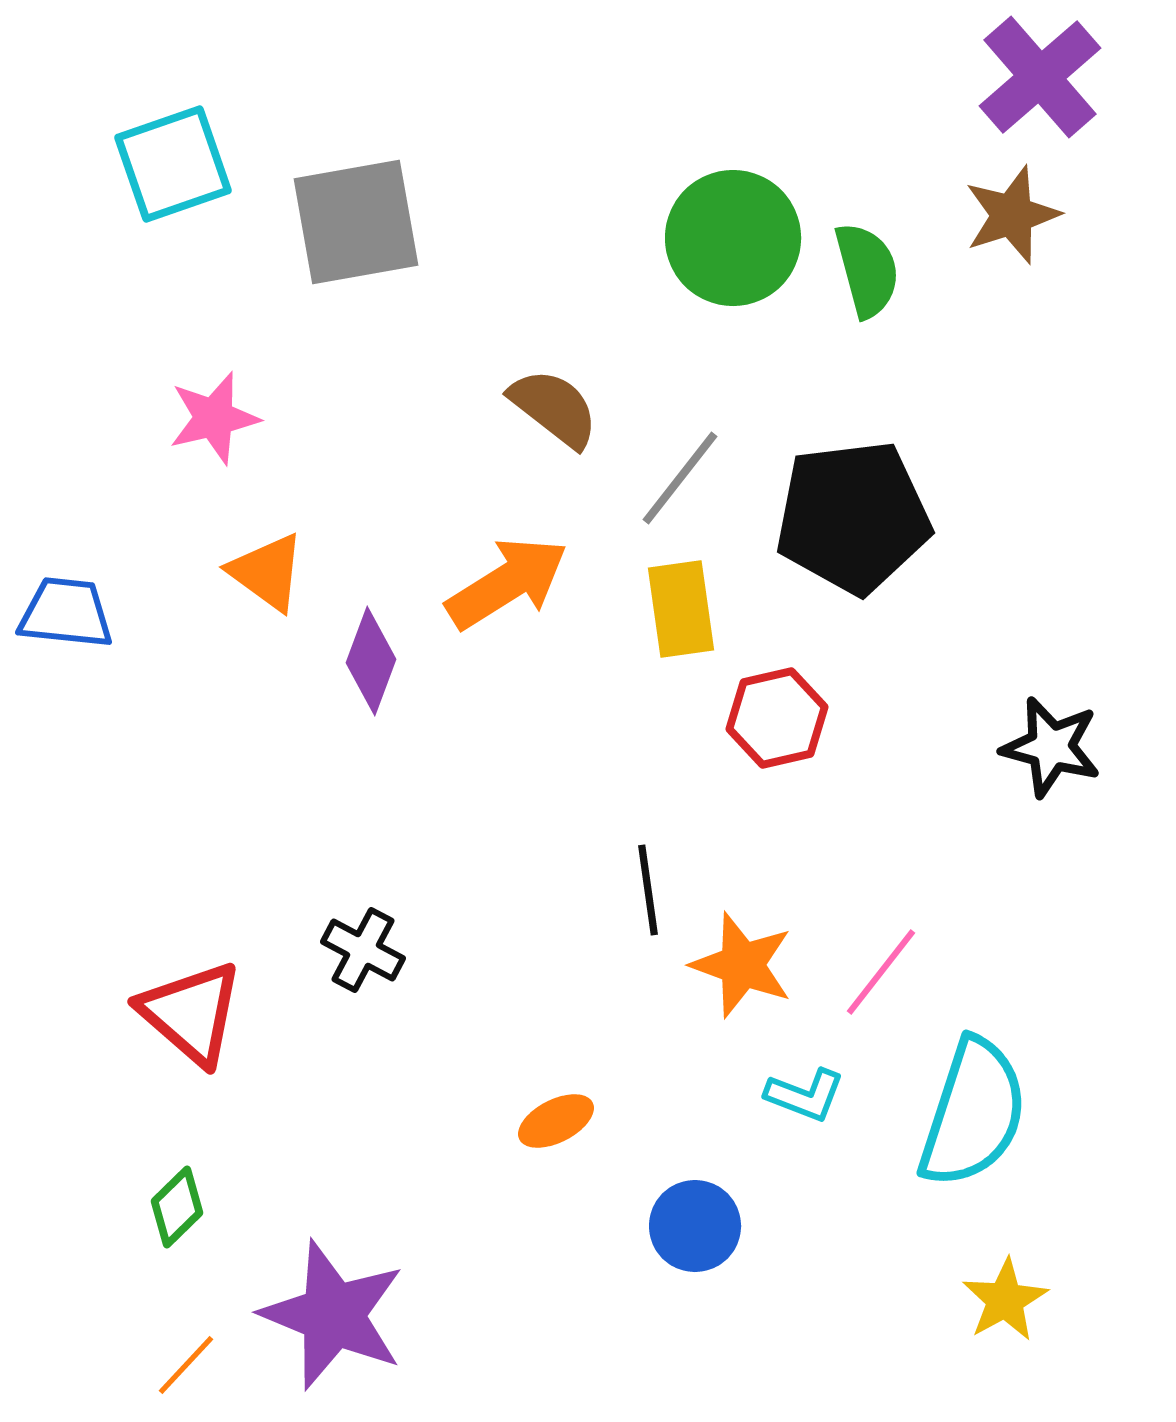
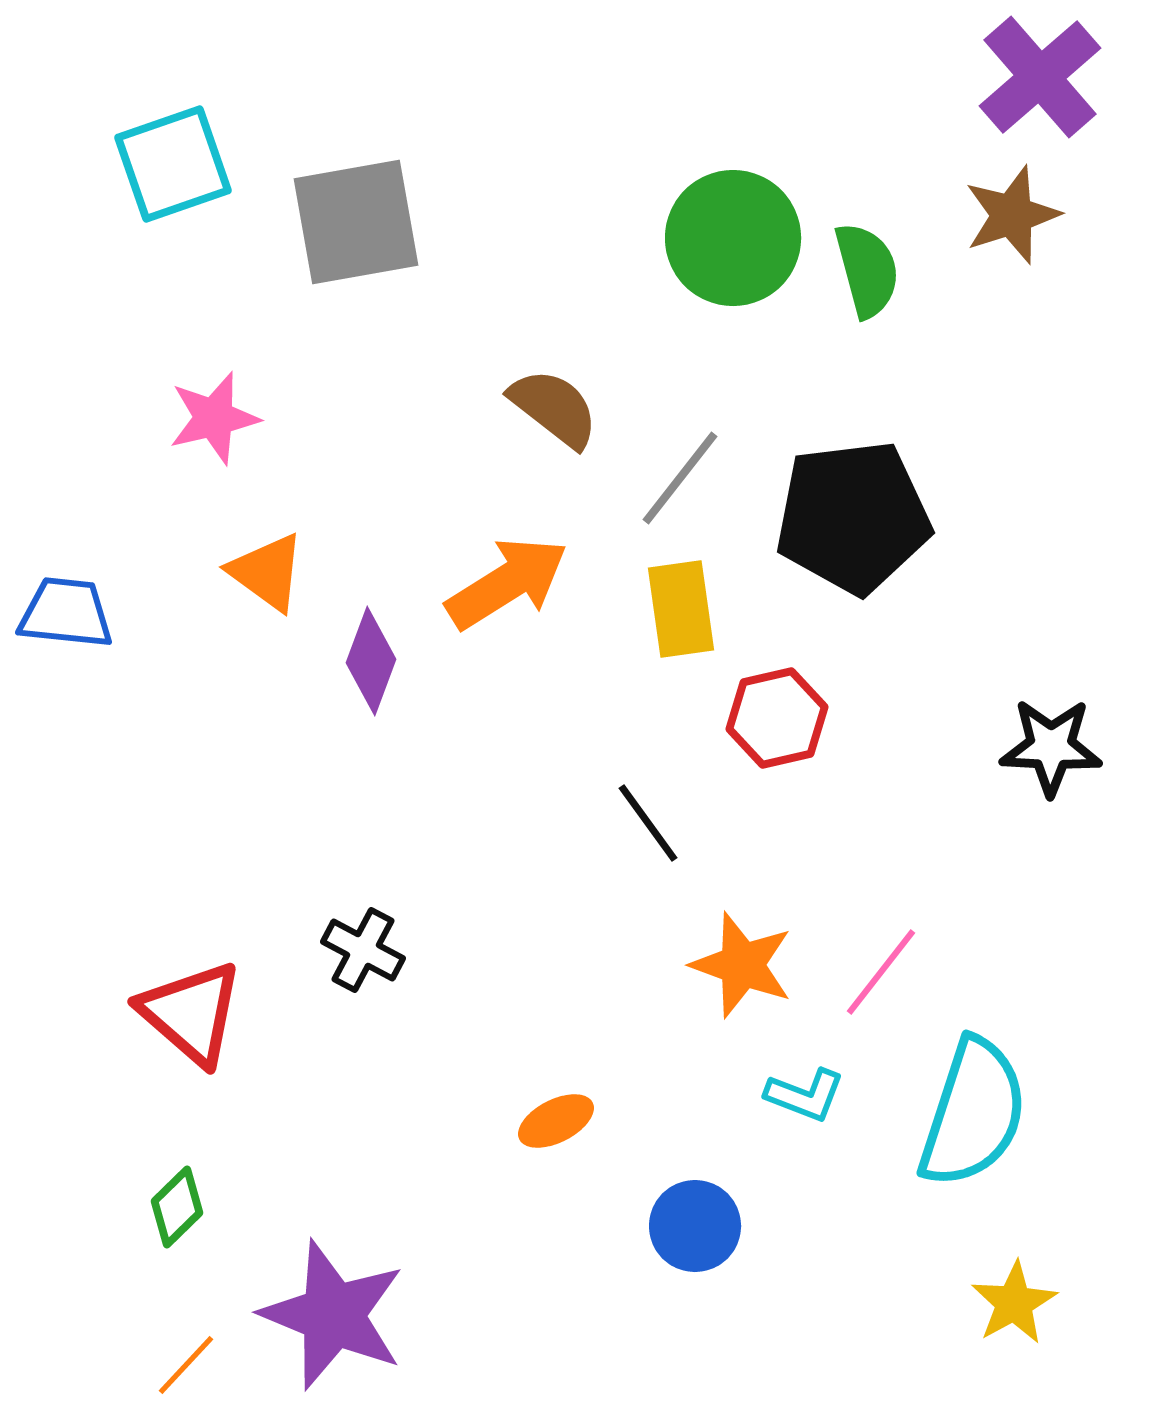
black star: rotated 12 degrees counterclockwise
black line: moved 67 px up; rotated 28 degrees counterclockwise
yellow star: moved 9 px right, 3 px down
